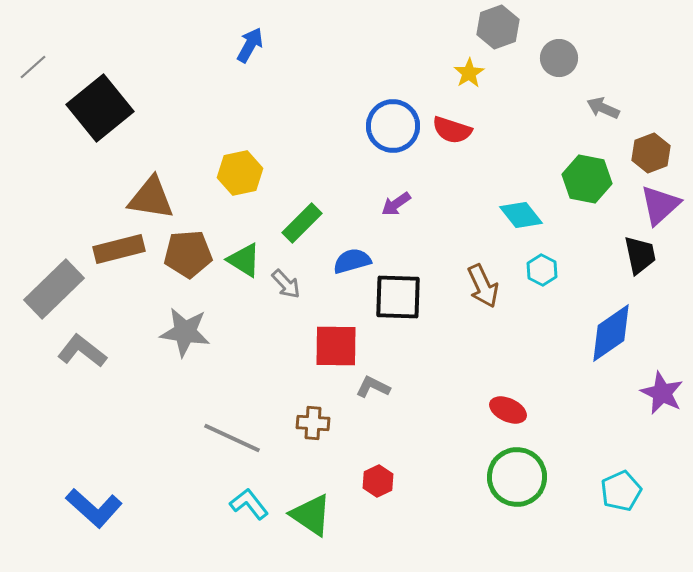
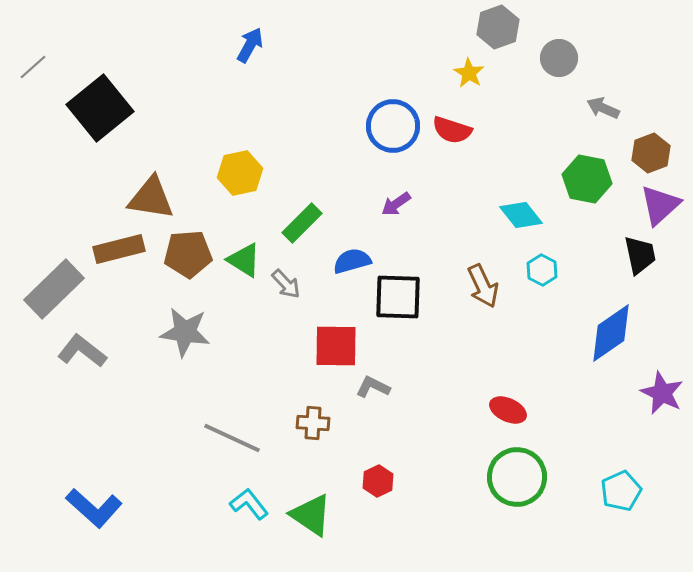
yellow star at (469, 73): rotated 8 degrees counterclockwise
